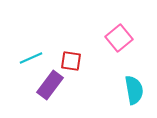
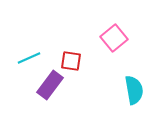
pink square: moved 5 px left
cyan line: moved 2 px left
